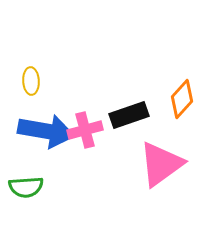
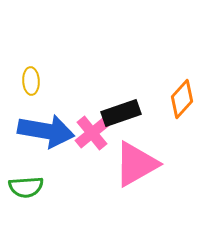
black rectangle: moved 8 px left, 2 px up
pink cross: moved 7 px right, 3 px down; rotated 24 degrees counterclockwise
pink triangle: moved 25 px left; rotated 6 degrees clockwise
